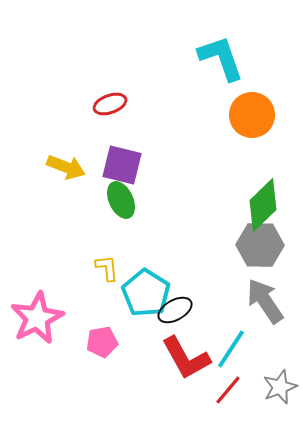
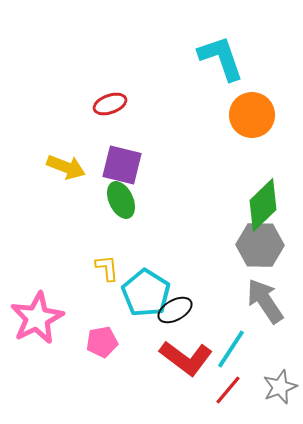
red L-shape: rotated 24 degrees counterclockwise
